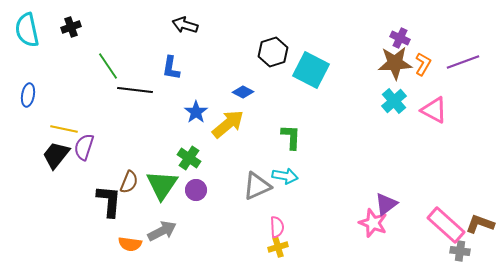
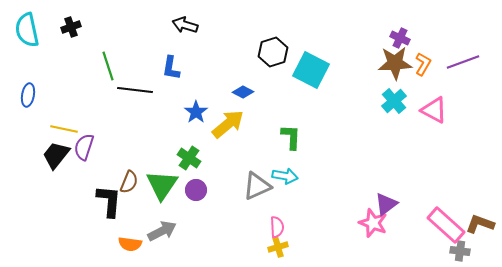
green line: rotated 16 degrees clockwise
